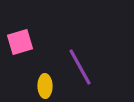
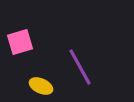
yellow ellipse: moved 4 px left; rotated 65 degrees counterclockwise
